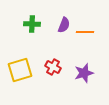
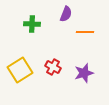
purple semicircle: moved 2 px right, 11 px up
yellow square: rotated 15 degrees counterclockwise
